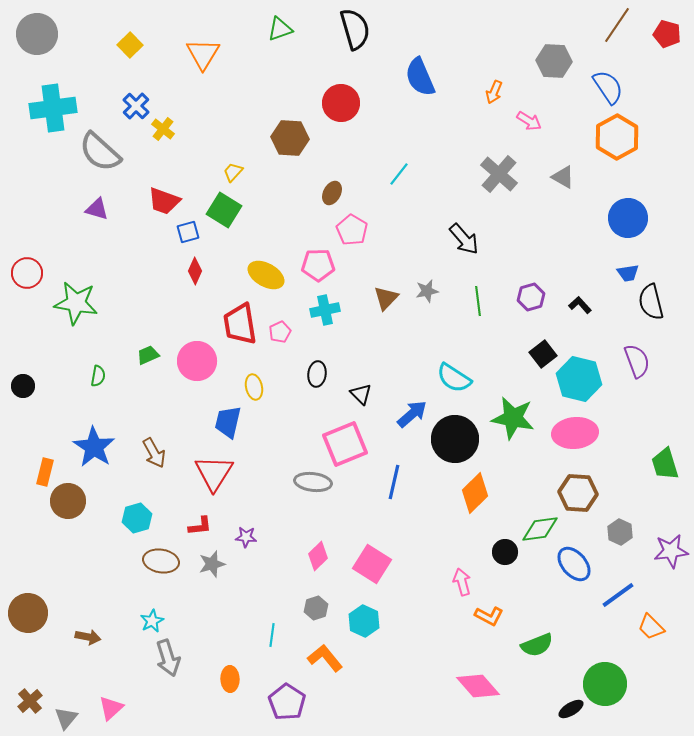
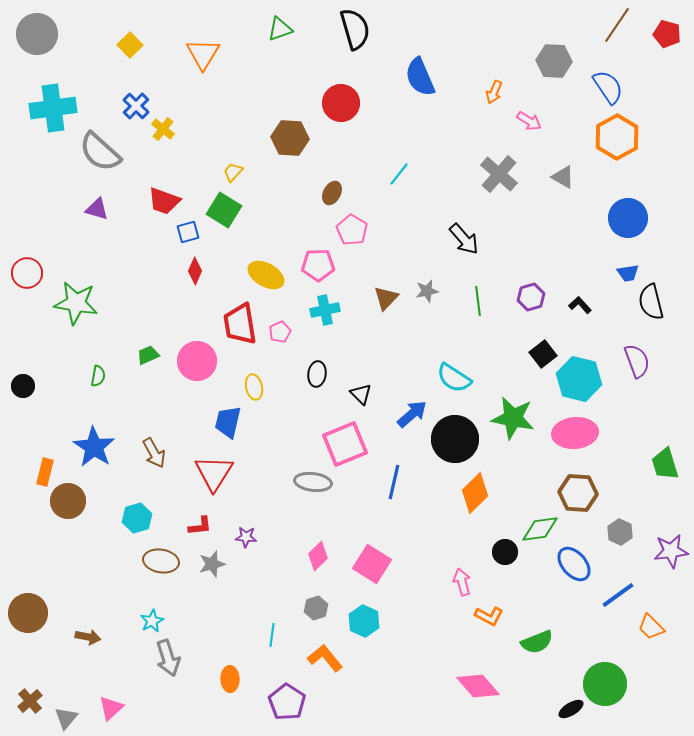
green semicircle at (537, 645): moved 3 px up
